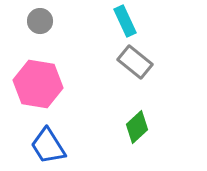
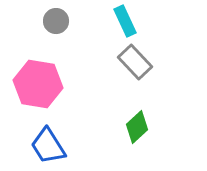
gray circle: moved 16 px right
gray rectangle: rotated 8 degrees clockwise
